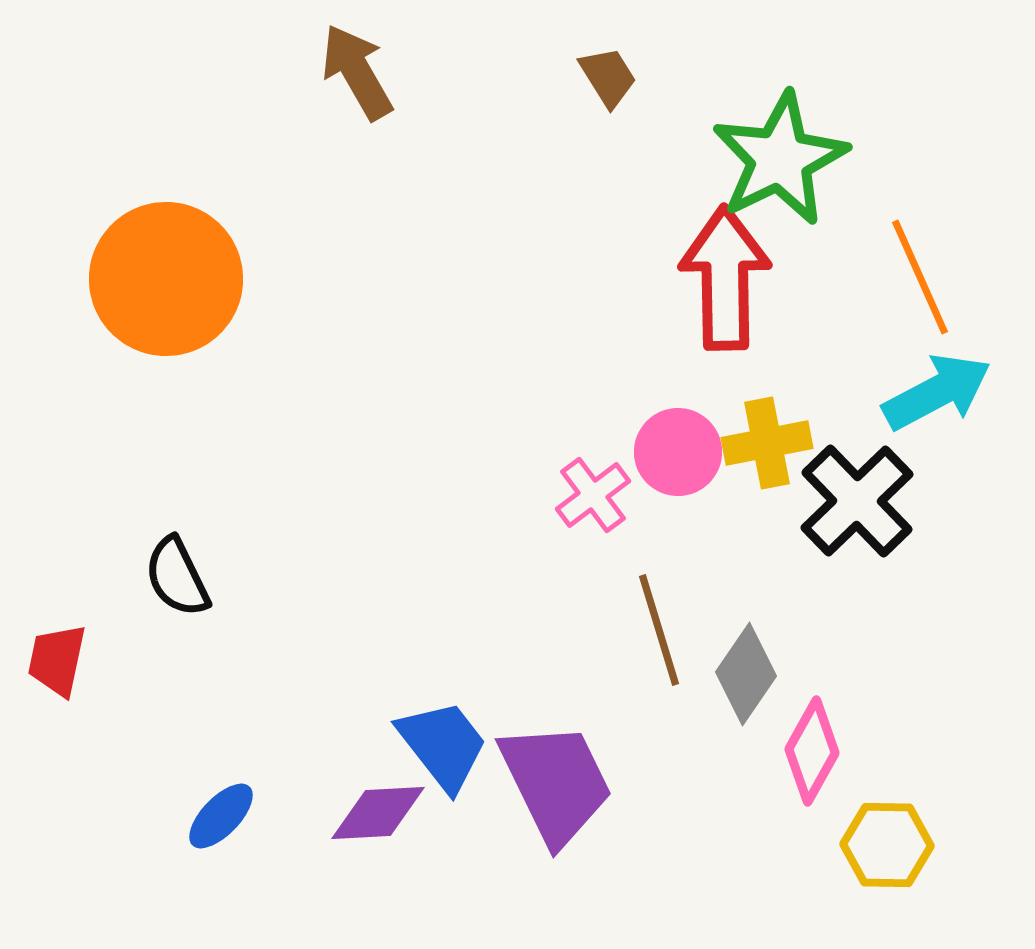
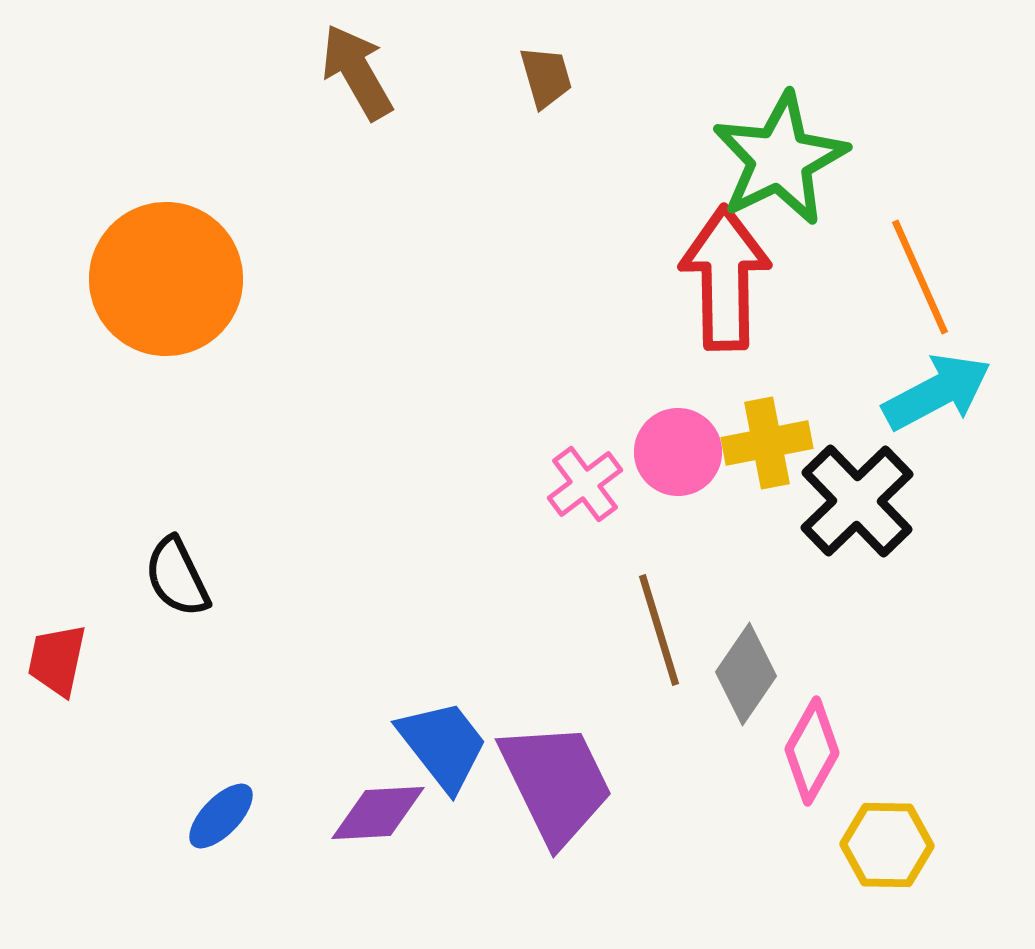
brown trapezoid: moved 62 px left; rotated 16 degrees clockwise
pink cross: moved 8 px left, 11 px up
